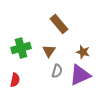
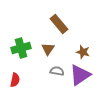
brown triangle: moved 1 px left, 2 px up
gray semicircle: rotated 96 degrees counterclockwise
purple triangle: rotated 10 degrees counterclockwise
